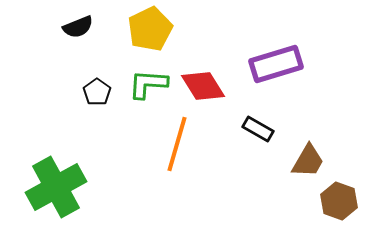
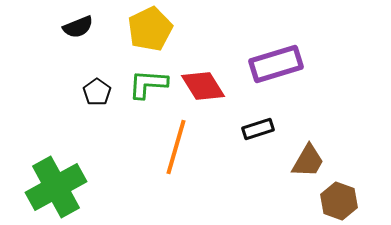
black rectangle: rotated 48 degrees counterclockwise
orange line: moved 1 px left, 3 px down
